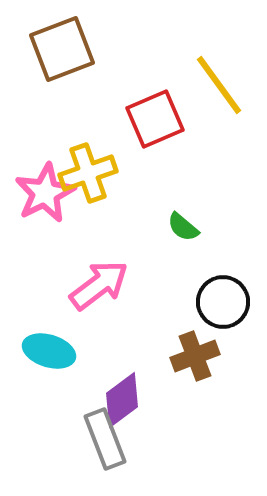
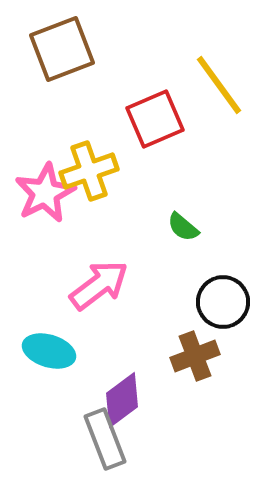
yellow cross: moved 1 px right, 2 px up
